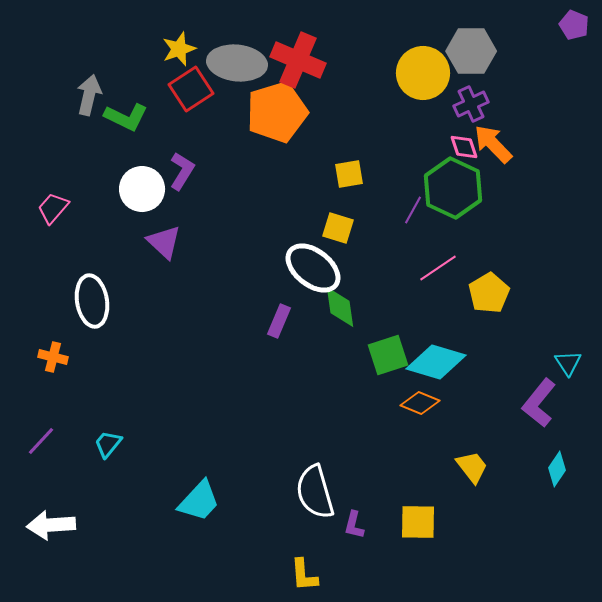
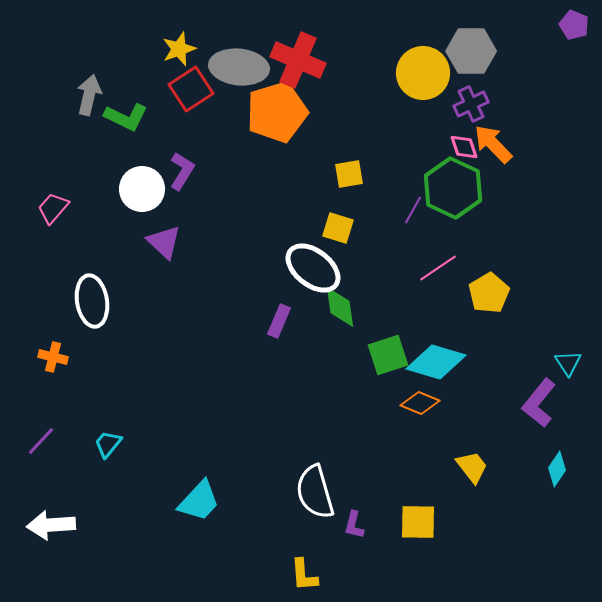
gray ellipse at (237, 63): moved 2 px right, 4 px down
